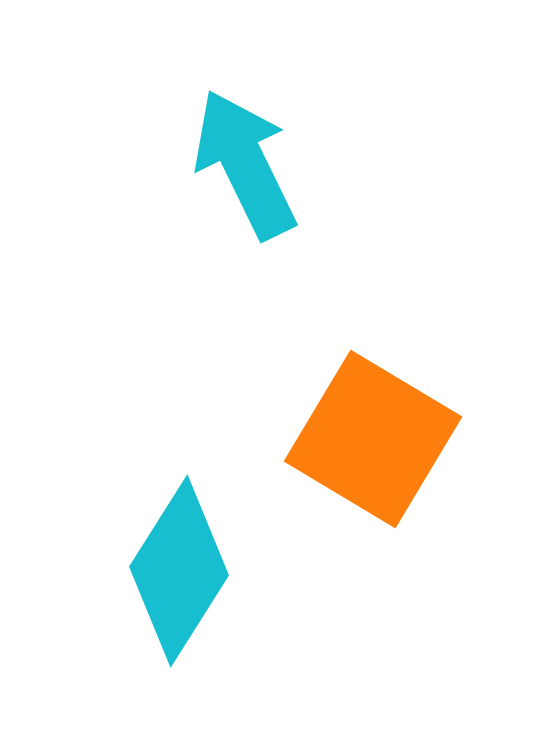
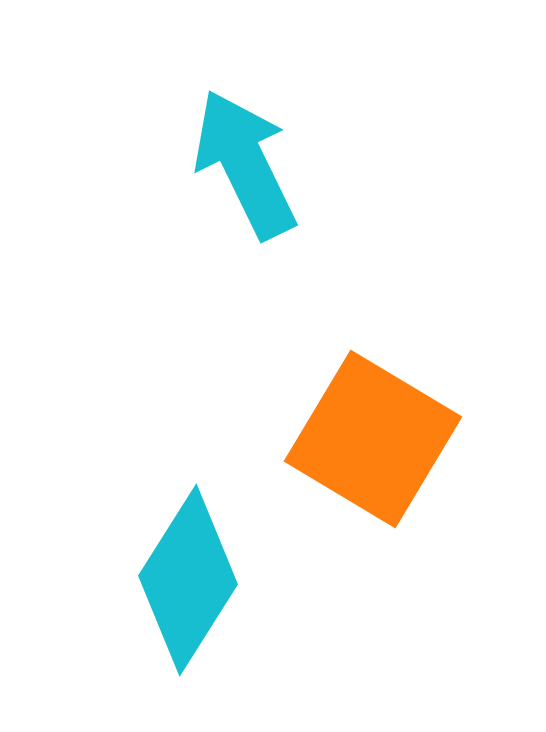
cyan diamond: moved 9 px right, 9 px down
